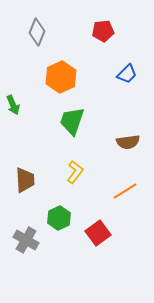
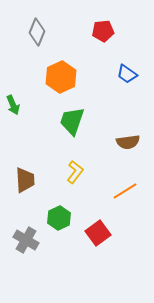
blue trapezoid: rotated 80 degrees clockwise
